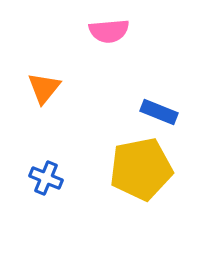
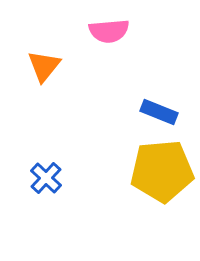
orange triangle: moved 22 px up
yellow pentagon: moved 21 px right, 2 px down; rotated 6 degrees clockwise
blue cross: rotated 20 degrees clockwise
